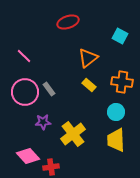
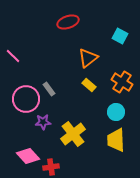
pink line: moved 11 px left
orange cross: rotated 25 degrees clockwise
pink circle: moved 1 px right, 7 px down
